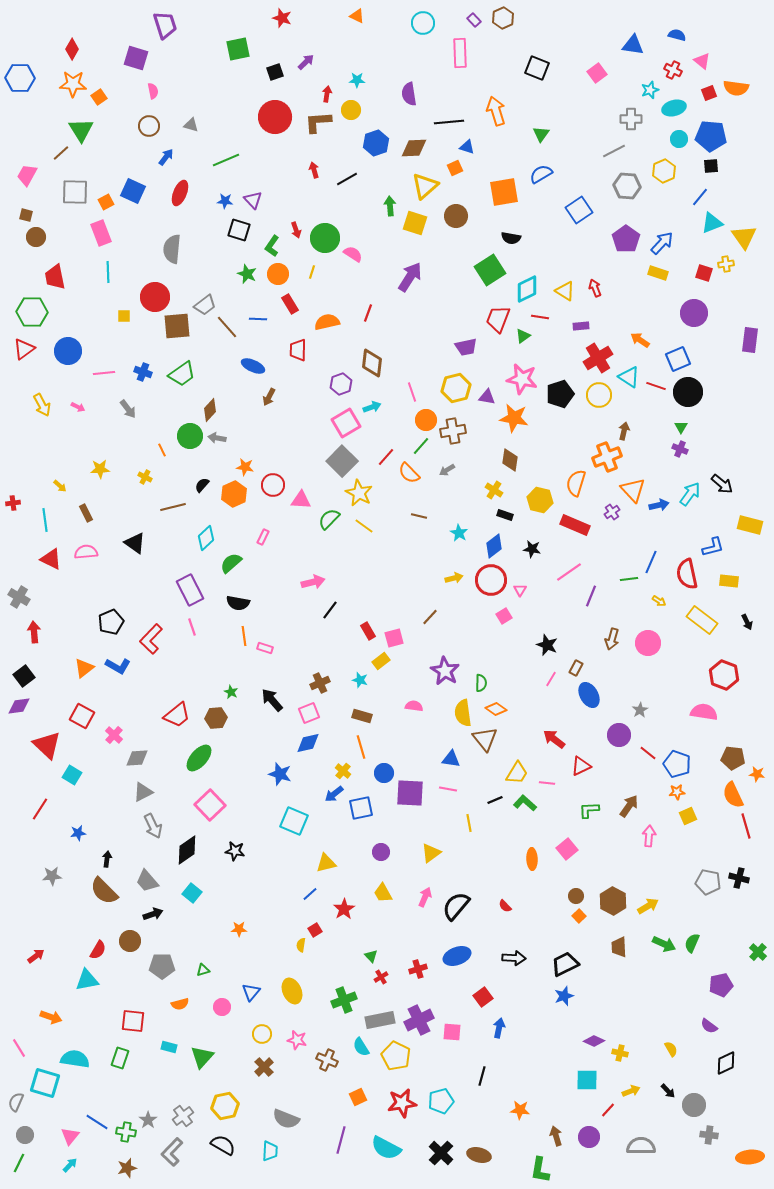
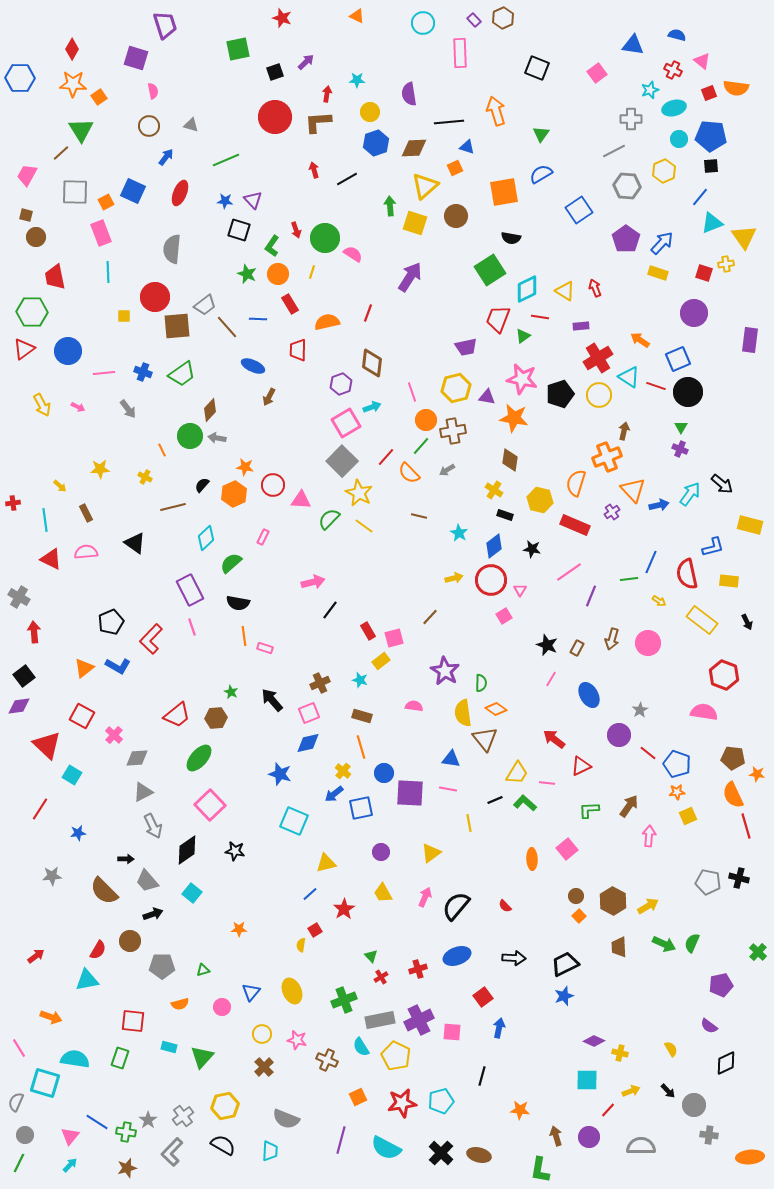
yellow circle at (351, 110): moved 19 px right, 2 px down
brown rectangle at (576, 668): moved 1 px right, 20 px up
black arrow at (107, 859): moved 19 px right; rotated 84 degrees clockwise
